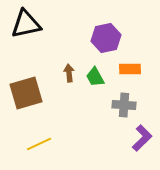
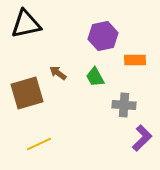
purple hexagon: moved 3 px left, 2 px up
orange rectangle: moved 5 px right, 9 px up
brown arrow: moved 11 px left; rotated 48 degrees counterclockwise
brown square: moved 1 px right
